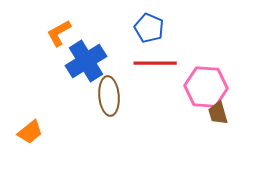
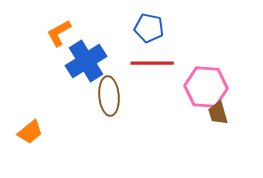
blue pentagon: rotated 12 degrees counterclockwise
red line: moved 3 px left
